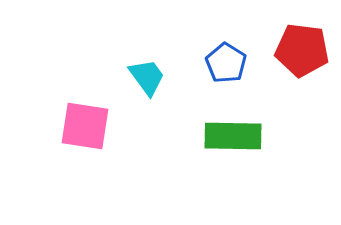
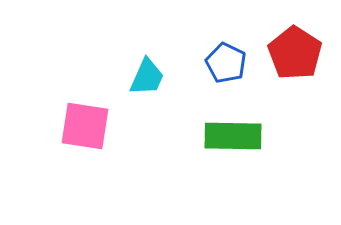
red pentagon: moved 7 px left, 3 px down; rotated 26 degrees clockwise
blue pentagon: rotated 6 degrees counterclockwise
cyan trapezoid: rotated 60 degrees clockwise
